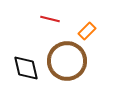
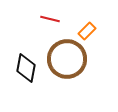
brown circle: moved 2 px up
black diamond: rotated 24 degrees clockwise
